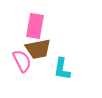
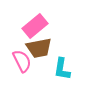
pink rectangle: rotated 40 degrees clockwise
brown trapezoid: moved 1 px right, 1 px up
